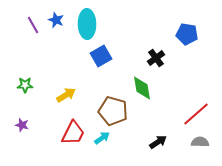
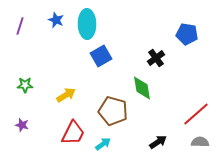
purple line: moved 13 px left, 1 px down; rotated 48 degrees clockwise
cyan arrow: moved 1 px right, 6 px down
